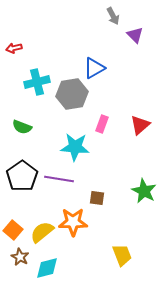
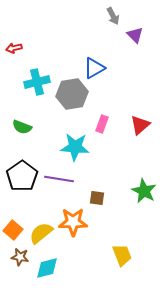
yellow semicircle: moved 1 px left, 1 px down
brown star: rotated 18 degrees counterclockwise
